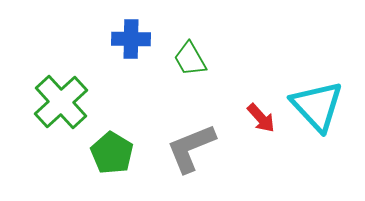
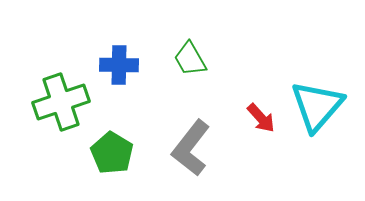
blue cross: moved 12 px left, 26 px down
green cross: rotated 24 degrees clockwise
cyan triangle: rotated 24 degrees clockwise
gray L-shape: rotated 30 degrees counterclockwise
